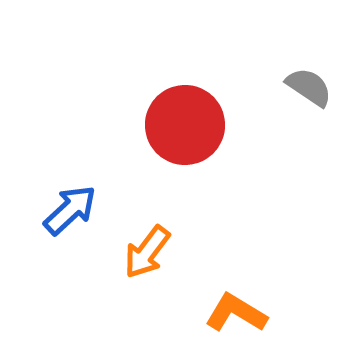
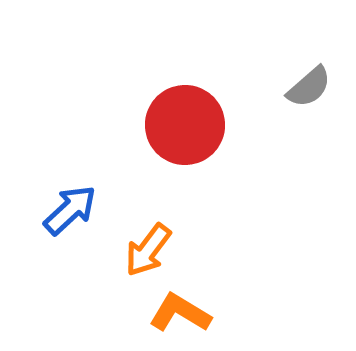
gray semicircle: rotated 105 degrees clockwise
orange arrow: moved 1 px right, 2 px up
orange L-shape: moved 56 px left
